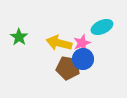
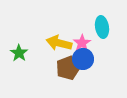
cyan ellipse: rotated 75 degrees counterclockwise
green star: moved 16 px down
pink star: rotated 12 degrees counterclockwise
brown pentagon: rotated 30 degrees counterclockwise
